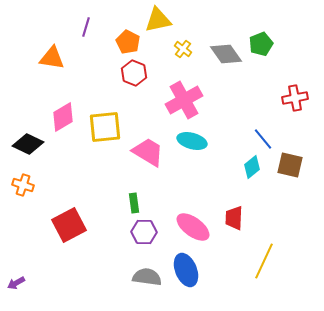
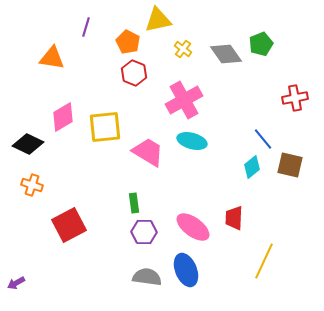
orange cross: moved 9 px right
